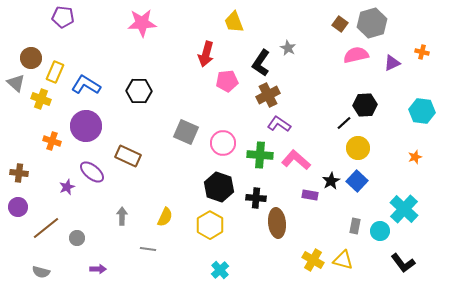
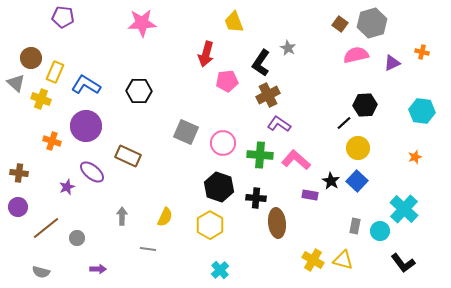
black star at (331, 181): rotated 12 degrees counterclockwise
